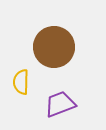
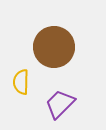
purple trapezoid: rotated 24 degrees counterclockwise
